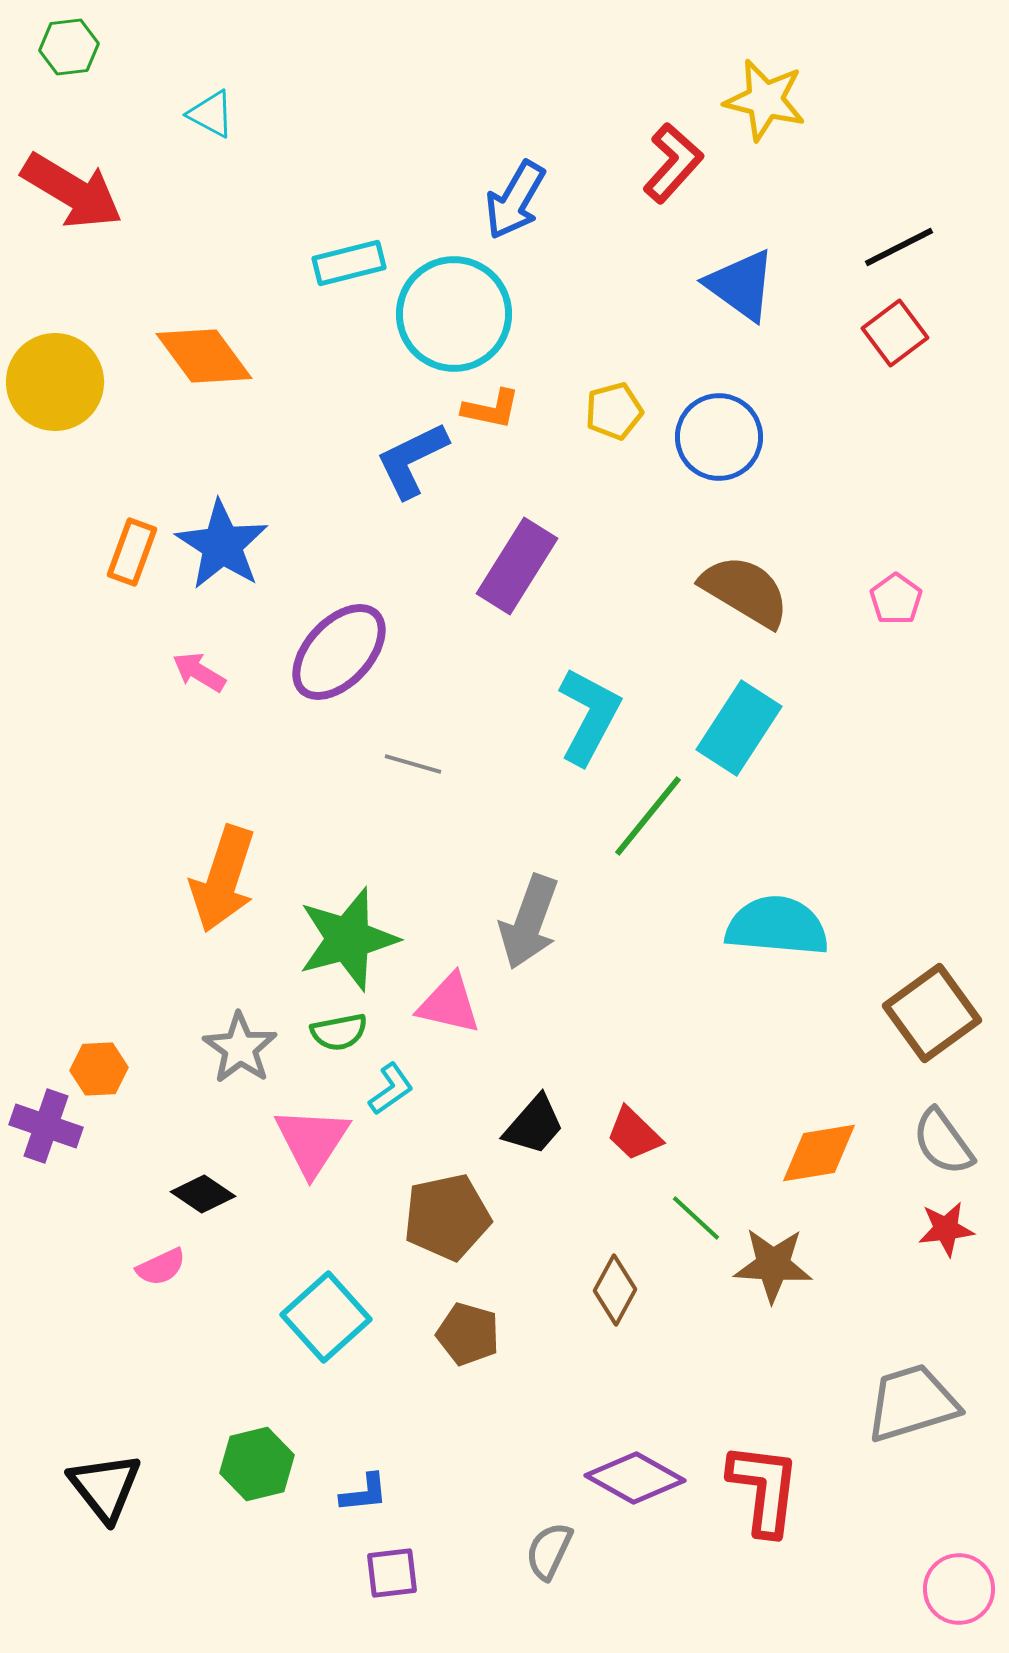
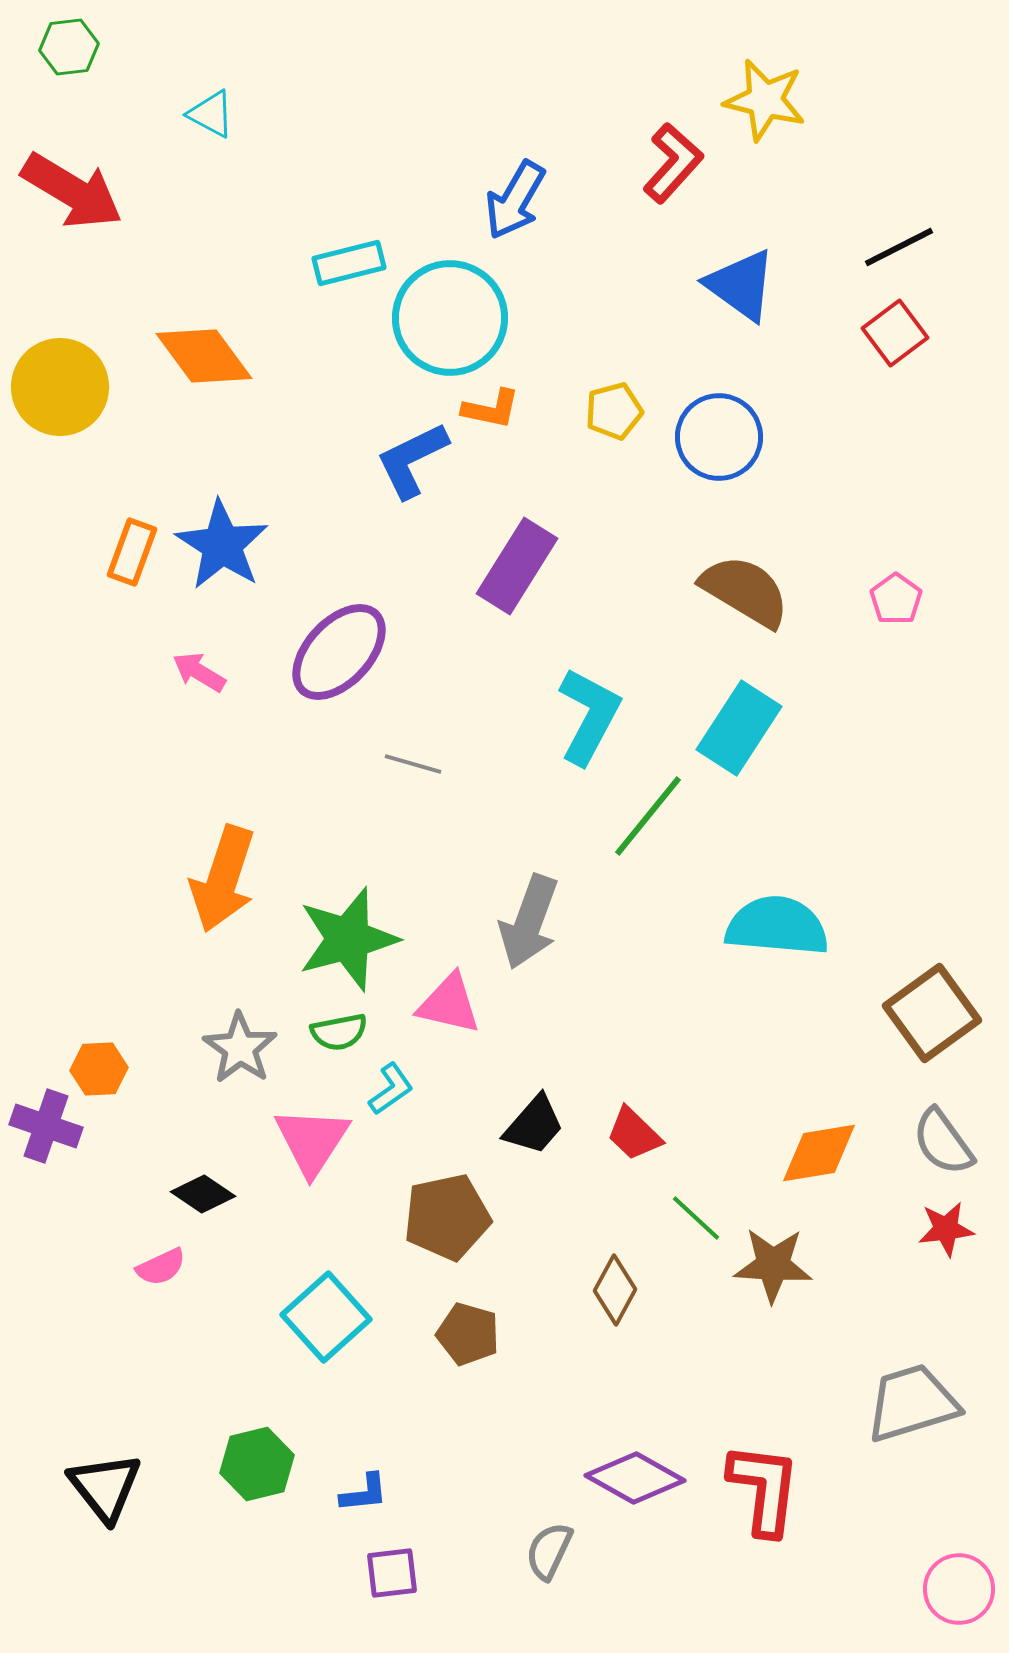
cyan circle at (454, 314): moved 4 px left, 4 px down
yellow circle at (55, 382): moved 5 px right, 5 px down
